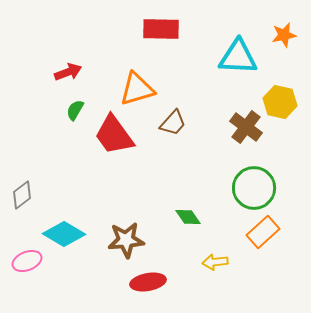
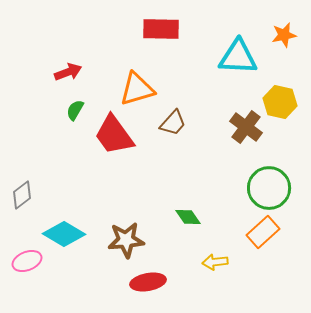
green circle: moved 15 px right
